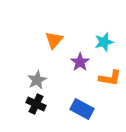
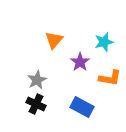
blue rectangle: moved 2 px up
